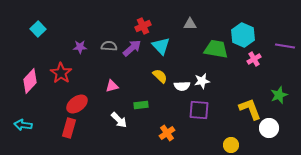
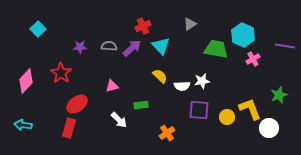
gray triangle: rotated 32 degrees counterclockwise
pink cross: moved 1 px left
pink diamond: moved 4 px left
yellow circle: moved 4 px left, 28 px up
